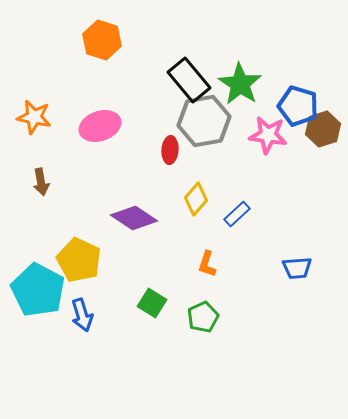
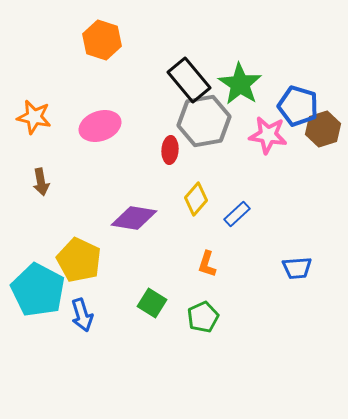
purple diamond: rotated 24 degrees counterclockwise
